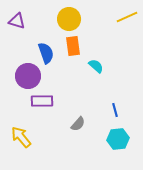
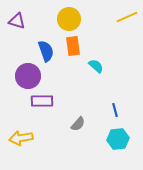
blue semicircle: moved 2 px up
yellow arrow: moved 1 px down; rotated 60 degrees counterclockwise
